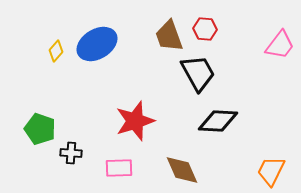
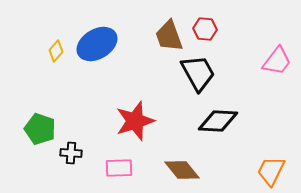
pink trapezoid: moved 3 px left, 16 px down
brown diamond: rotated 15 degrees counterclockwise
